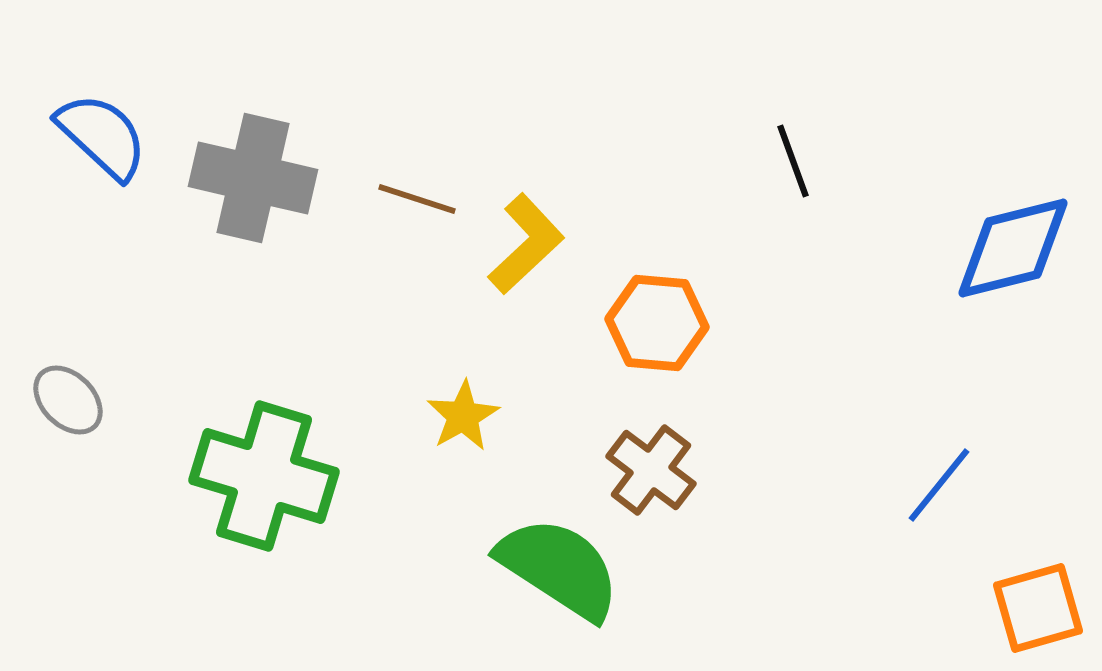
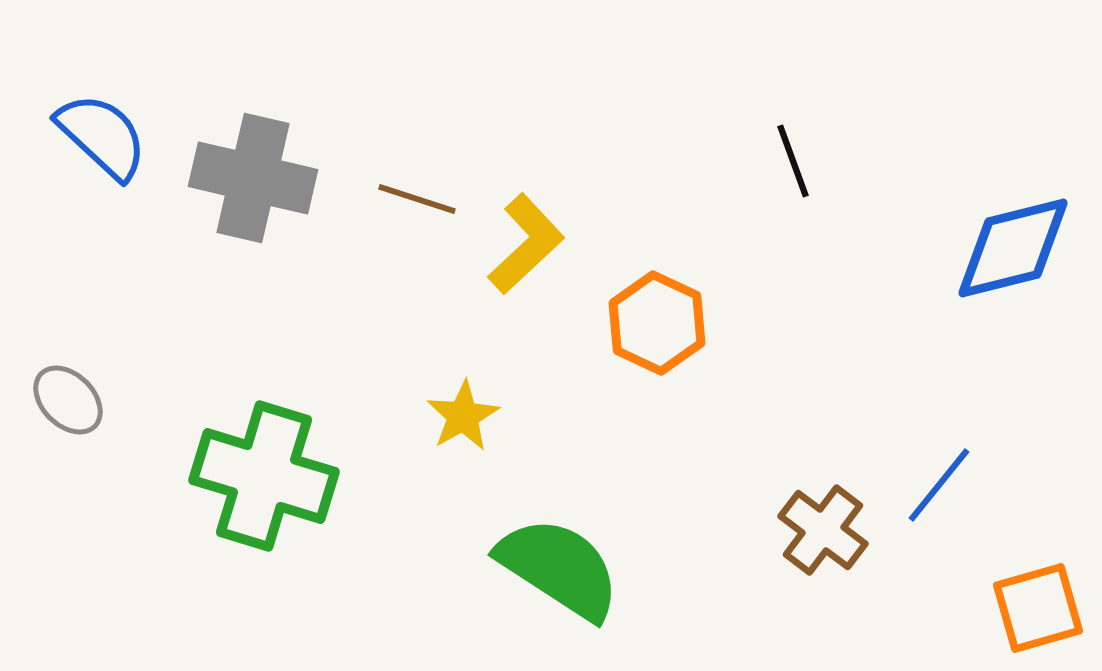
orange hexagon: rotated 20 degrees clockwise
brown cross: moved 172 px right, 60 px down
